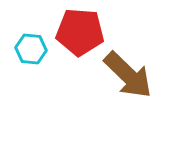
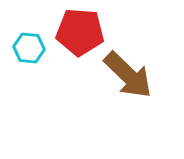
cyan hexagon: moved 2 px left, 1 px up
